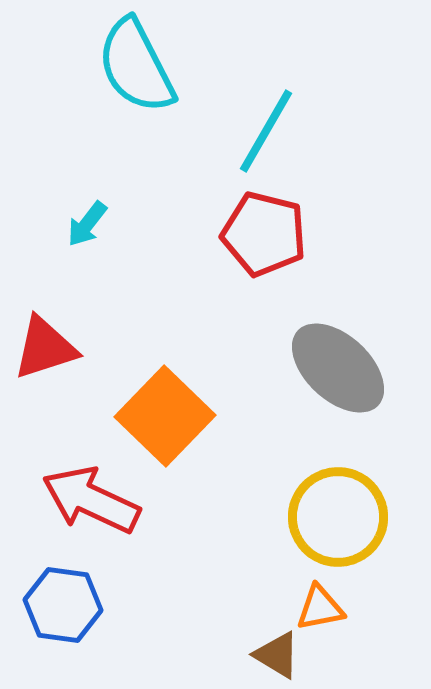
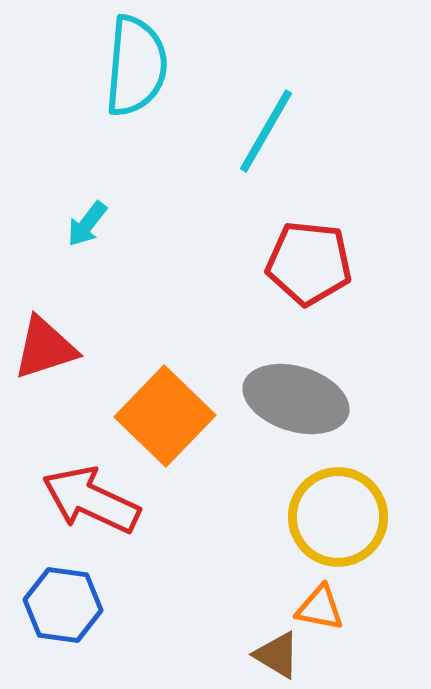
cyan semicircle: rotated 148 degrees counterclockwise
red pentagon: moved 45 px right, 29 px down; rotated 8 degrees counterclockwise
gray ellipse: moved 42 px left, 31 px down; rotated 26 degrees counterclockwise
orange triangle: rotated 22 degrees clockwise
